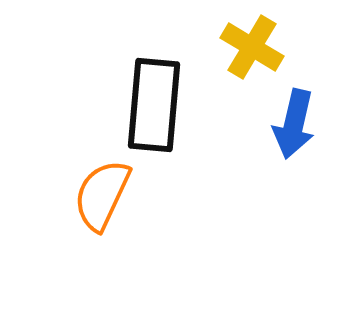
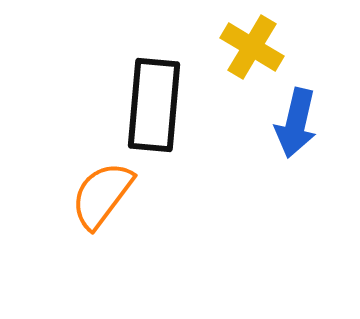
blue arrow: moved 2 px right, 1 px up
orange semicircle: rotated 12 degrees clockwise
